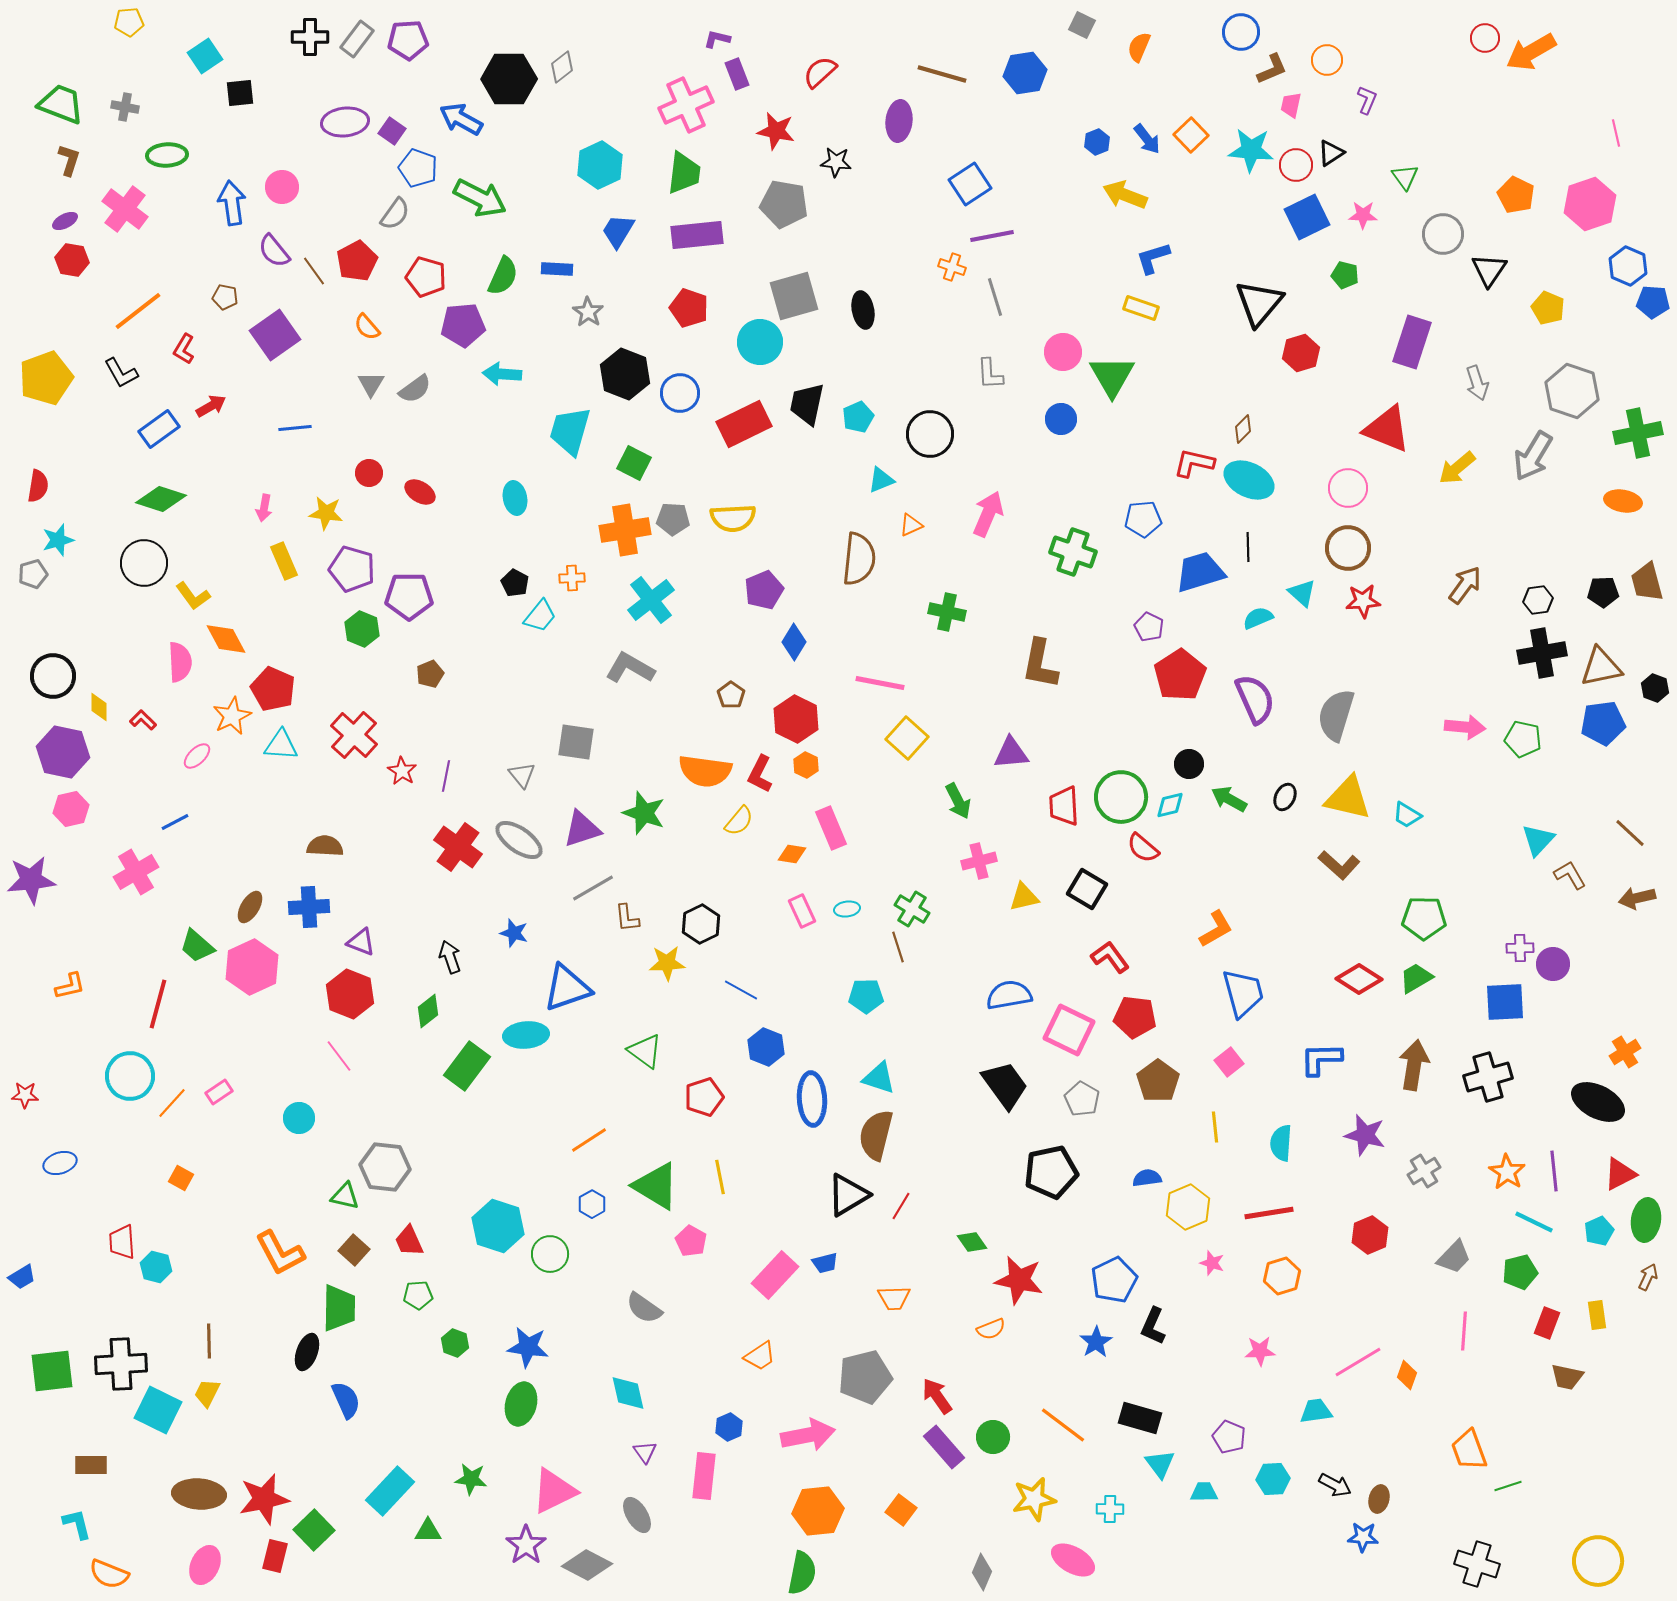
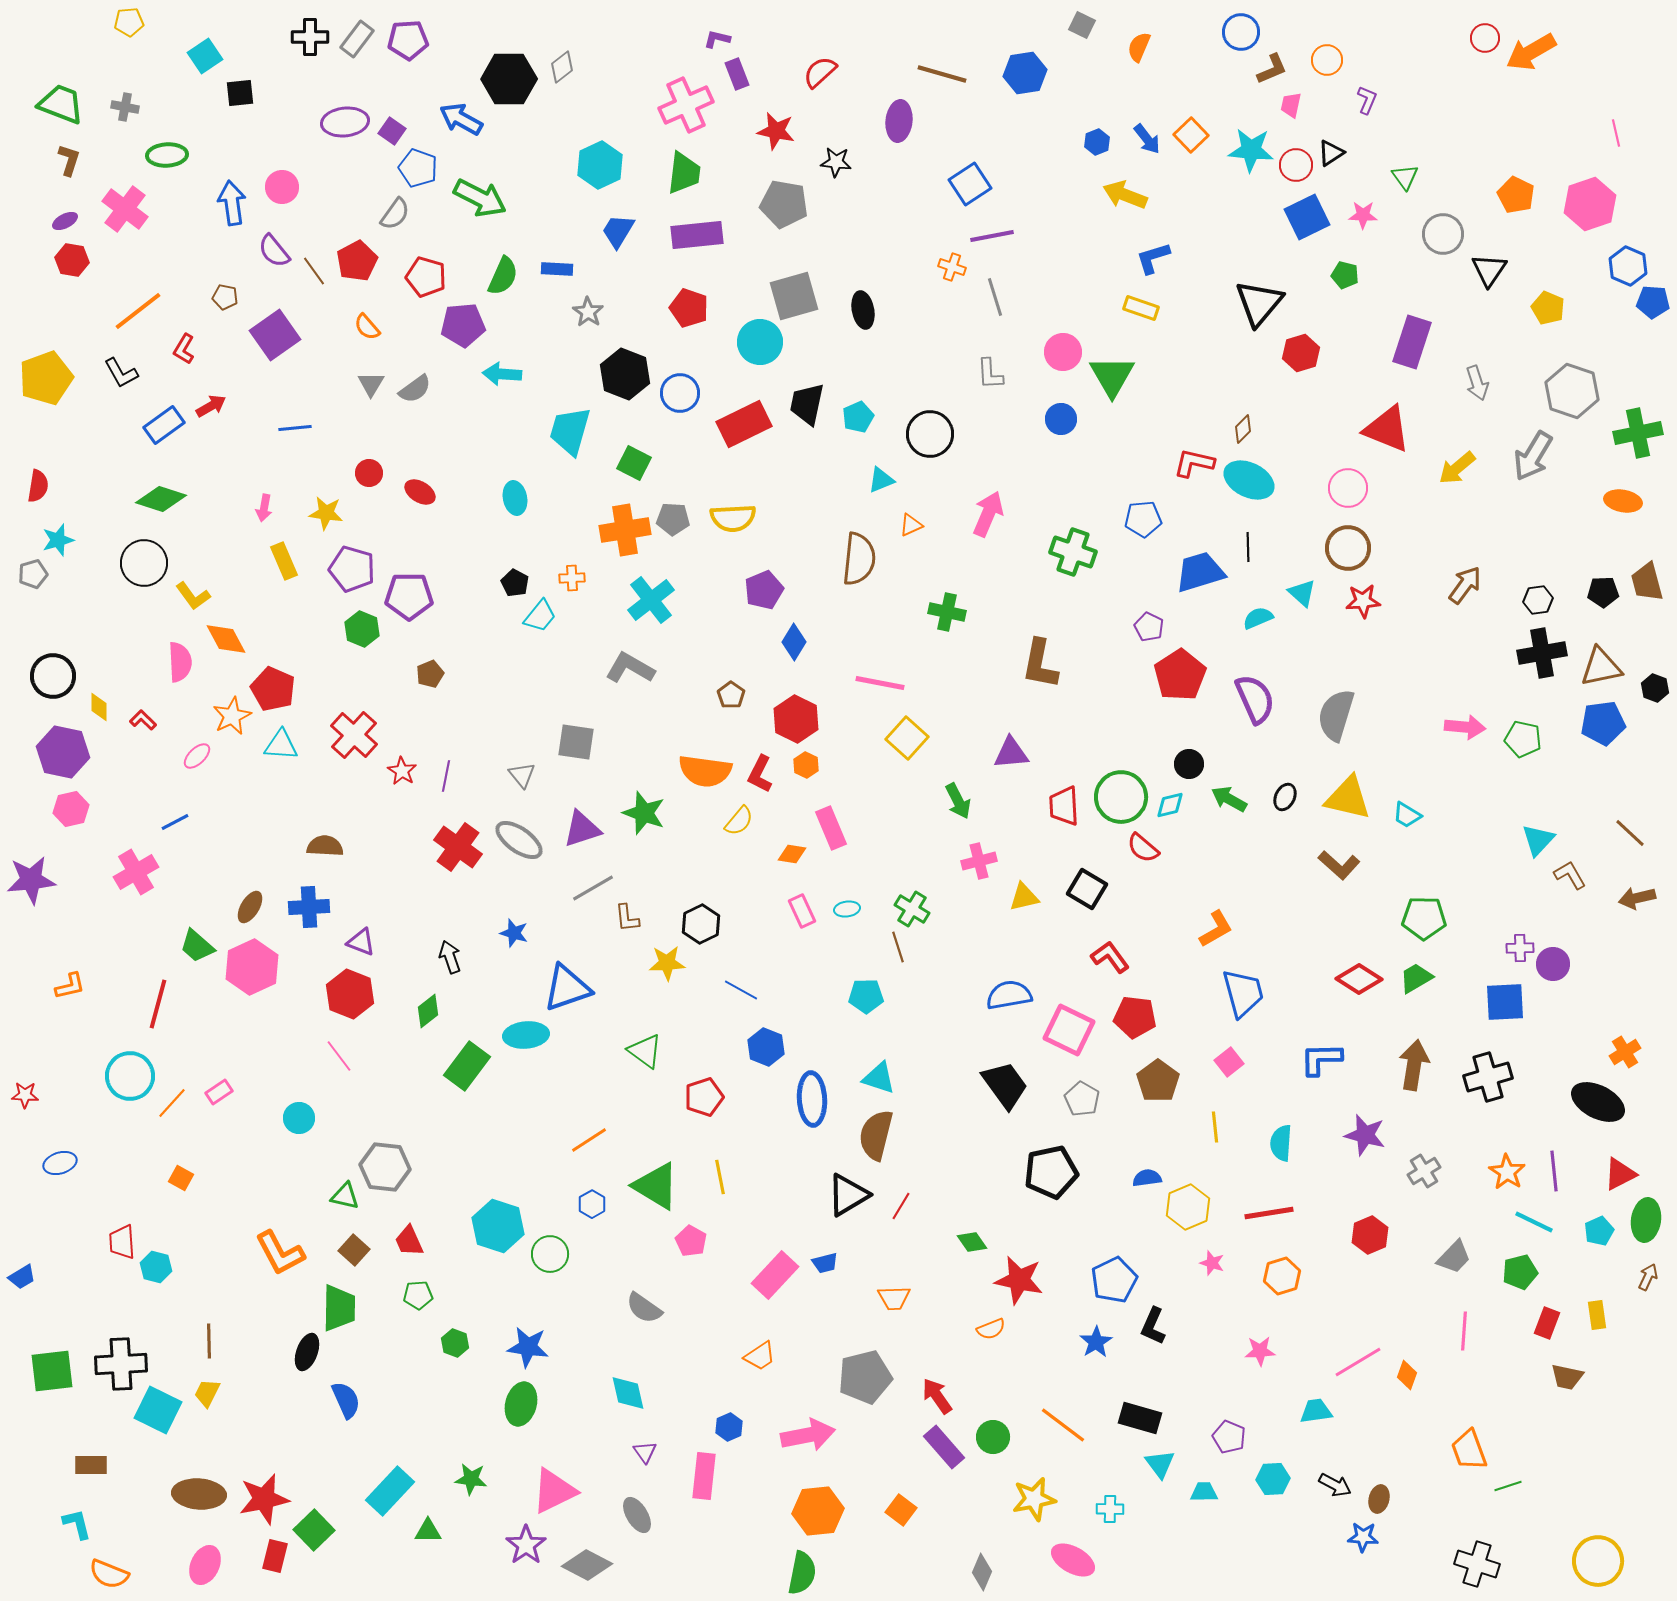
blue rectangle at (159, 429): moved 5 px right, 4 px up
